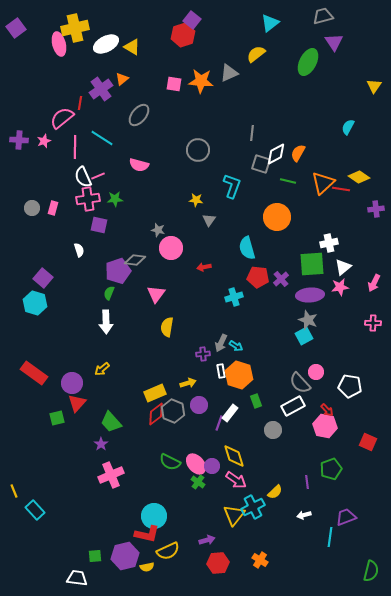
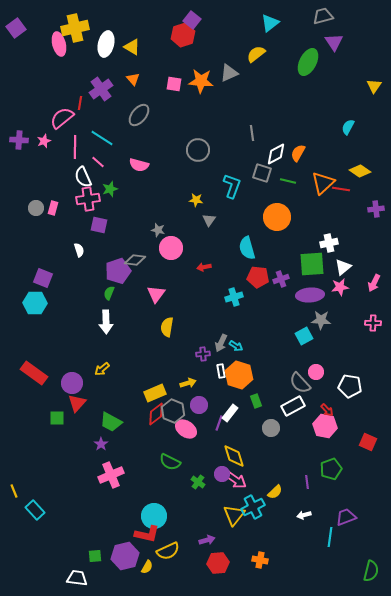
white ellipse at (106, 44): rotated 50 degrees counterclockwise
orange triangle at (122, 79): moved 11 px right; rotated 32 degrees counterclockwise
gray line at (252, 133): rotated 14 degrees counterclockwise
gray square at (261, 164): moved 1 px right, 9 px down
pink line at (98, 176): moved 14 px up; rotated 64 degrees clockwise
yellow diamond at (359, 177): moved 1 px right, 6 px up
green star at (115, 199): moved 5 px left, 10 px up; rotated 14 degrees counterclockwise
gray circle at (32, 208): moved 4 px right
purple square at (43, 278): rotated 18 degrees counterclockwise
purple cross at (281, 279): rotated 21 degrees clockwise
cyan hexagon at (35, 303): rotated 15 degrees counterclockwise
gray star at (308, 320): moved 13 px right; rotated 18 degrees counterclockwise
green square at (57, 418): rotated 14 degrees clockwise
green trapezoid at (111, 422): rotated 20 degrees counterclockwise
gray circle at (273, 430): moved 2 px left, 2 px up
pink ellipse at (196, 464): moved 10 px left, 35 px up; rotated 15 degrees counterclockwise
purple circle at (212, 466): moved 10 px right, 8 px down
orange cross at (260, 560): rotated 21 degrees counterclockwise
yellow semicircle at (147, 567): rotated 48 degrees counterclockwise
